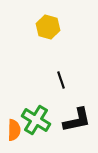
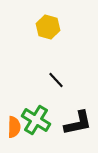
black line: moved 5 px left; rotated 24 degrees counterclockwise
black L-shape: moved 1 px right, 3 px down
orange semicircle: moved 3 px up
